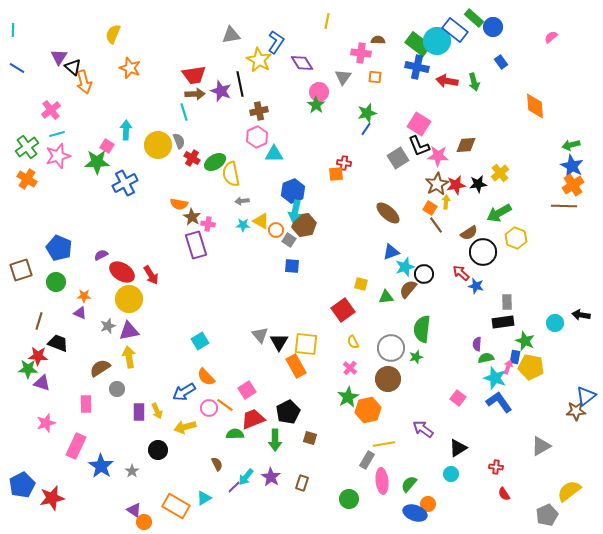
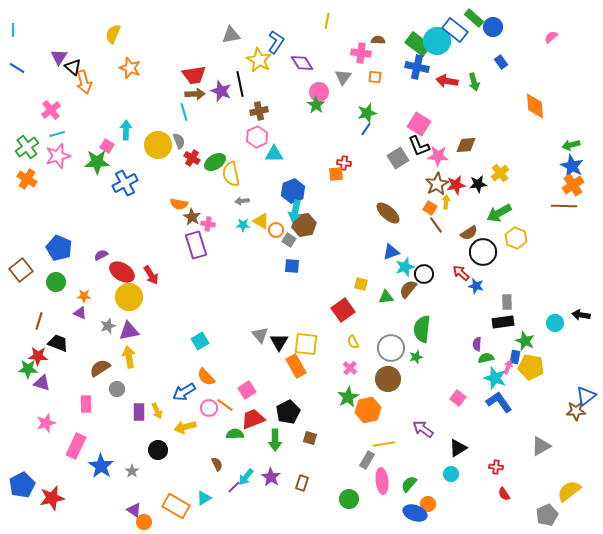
brown square at (21, 270): rotated 20 degrees counterclockwise
yellow circle at (129, 299): moved 2 px up
